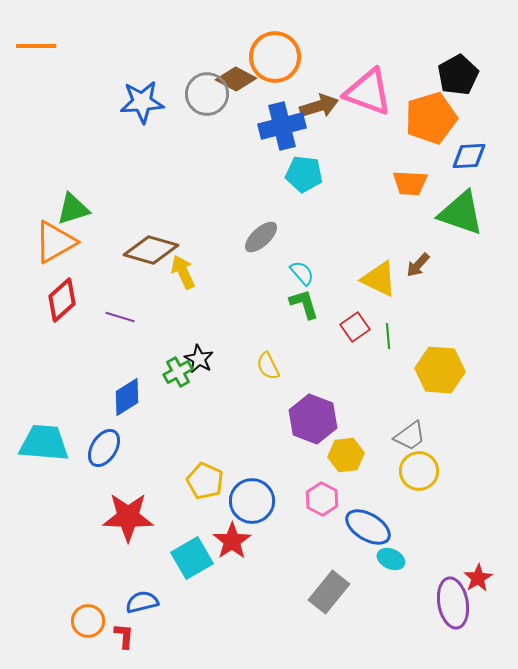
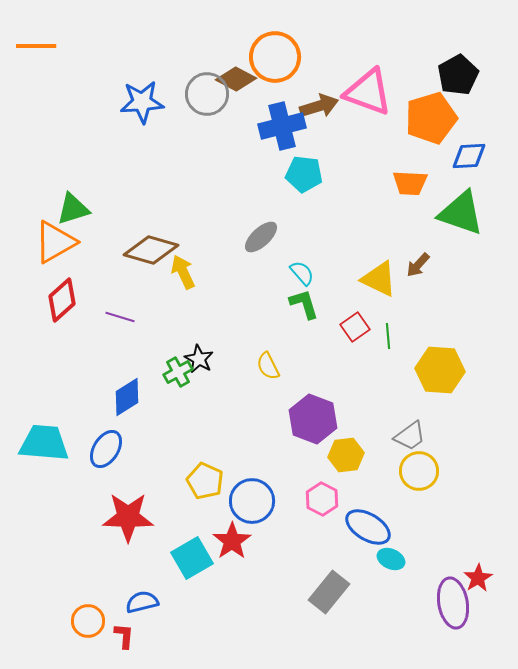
blue ellipse at (104, 448): moved 2 px right, 1 px down
